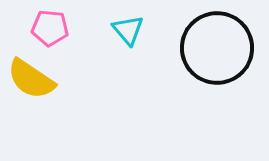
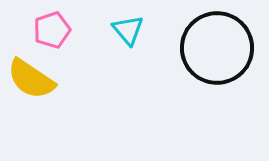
pink pentagon: moved 2 px right, 2 px down; rotated 24 degrees counterclockwise
